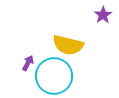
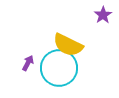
yellow semicircle: rotated 12 degrees clockwise
cyan circle: moved 5 px right, 8 px up
